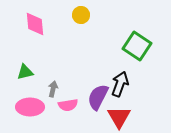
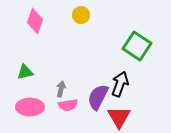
pink diamond: moved 3 px up; rotated 25 degrees clockwise
gray arrow: moved 8 px right
